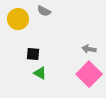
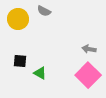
black square: moved 13 px left, 7 px down
pink square: moved 1 px left, 1 px down
